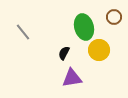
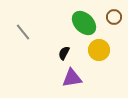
green ellipse: moved 4 px up; rotated 30 degrees counterclockwise
